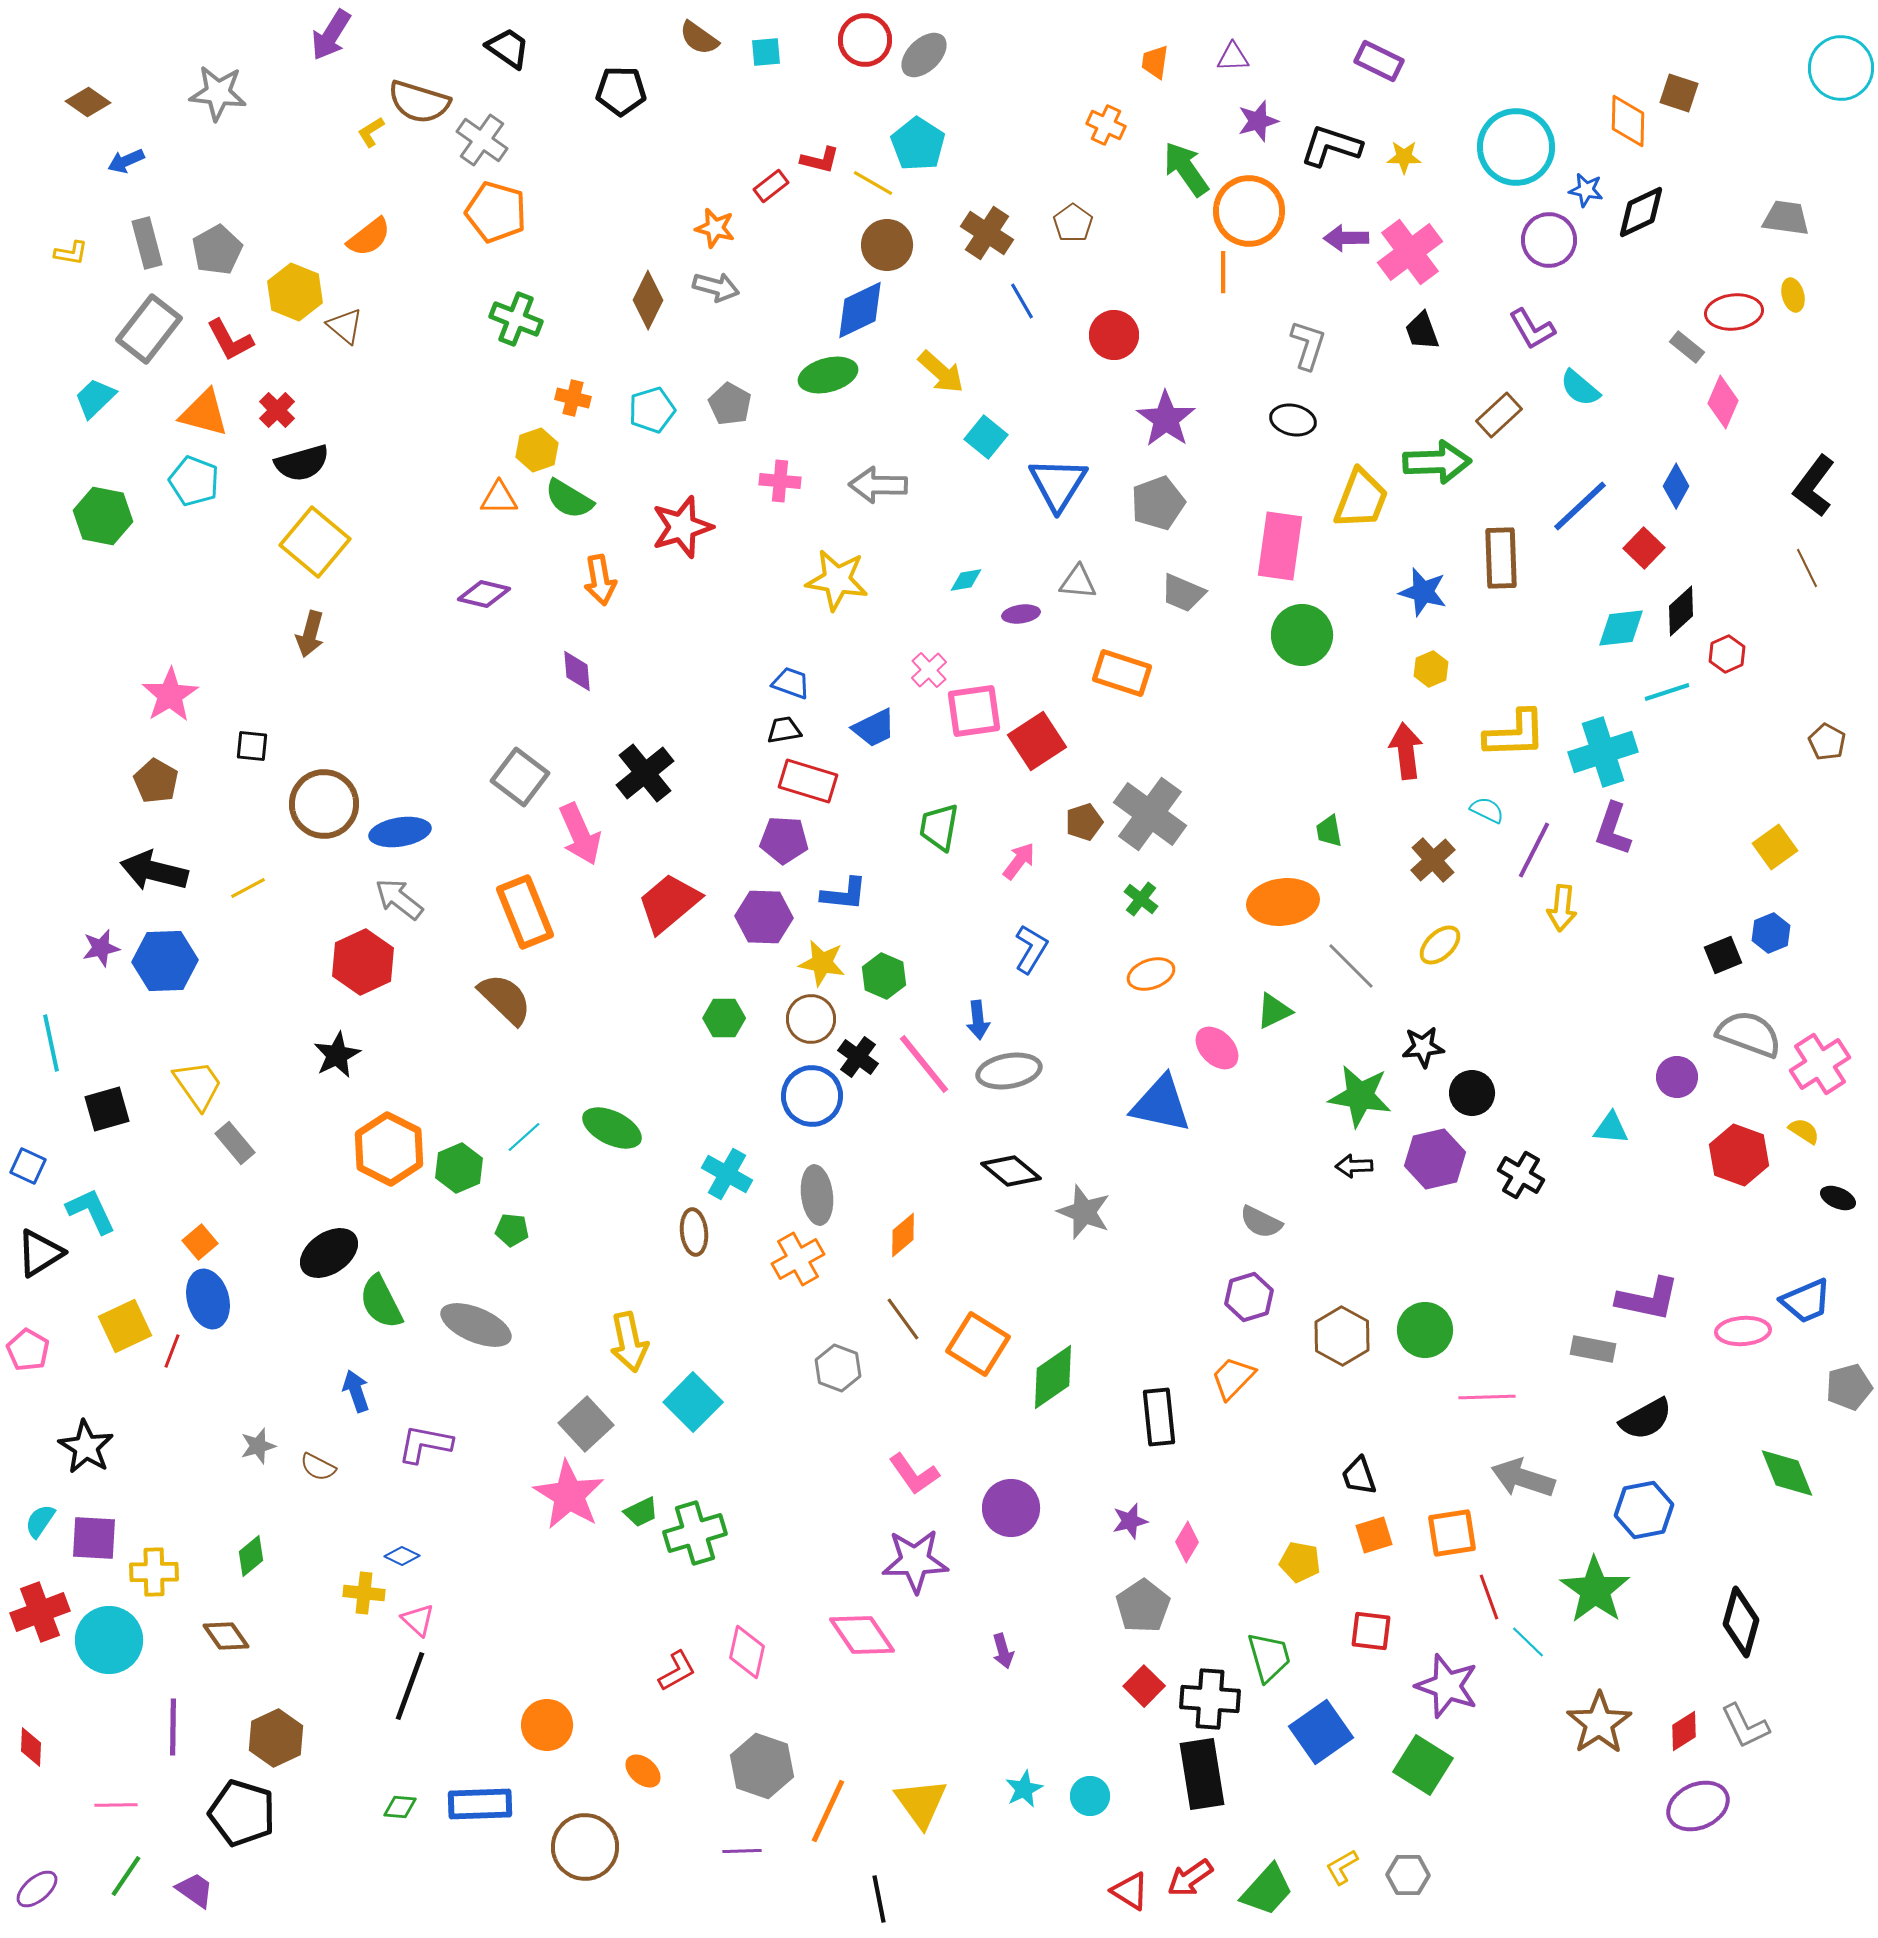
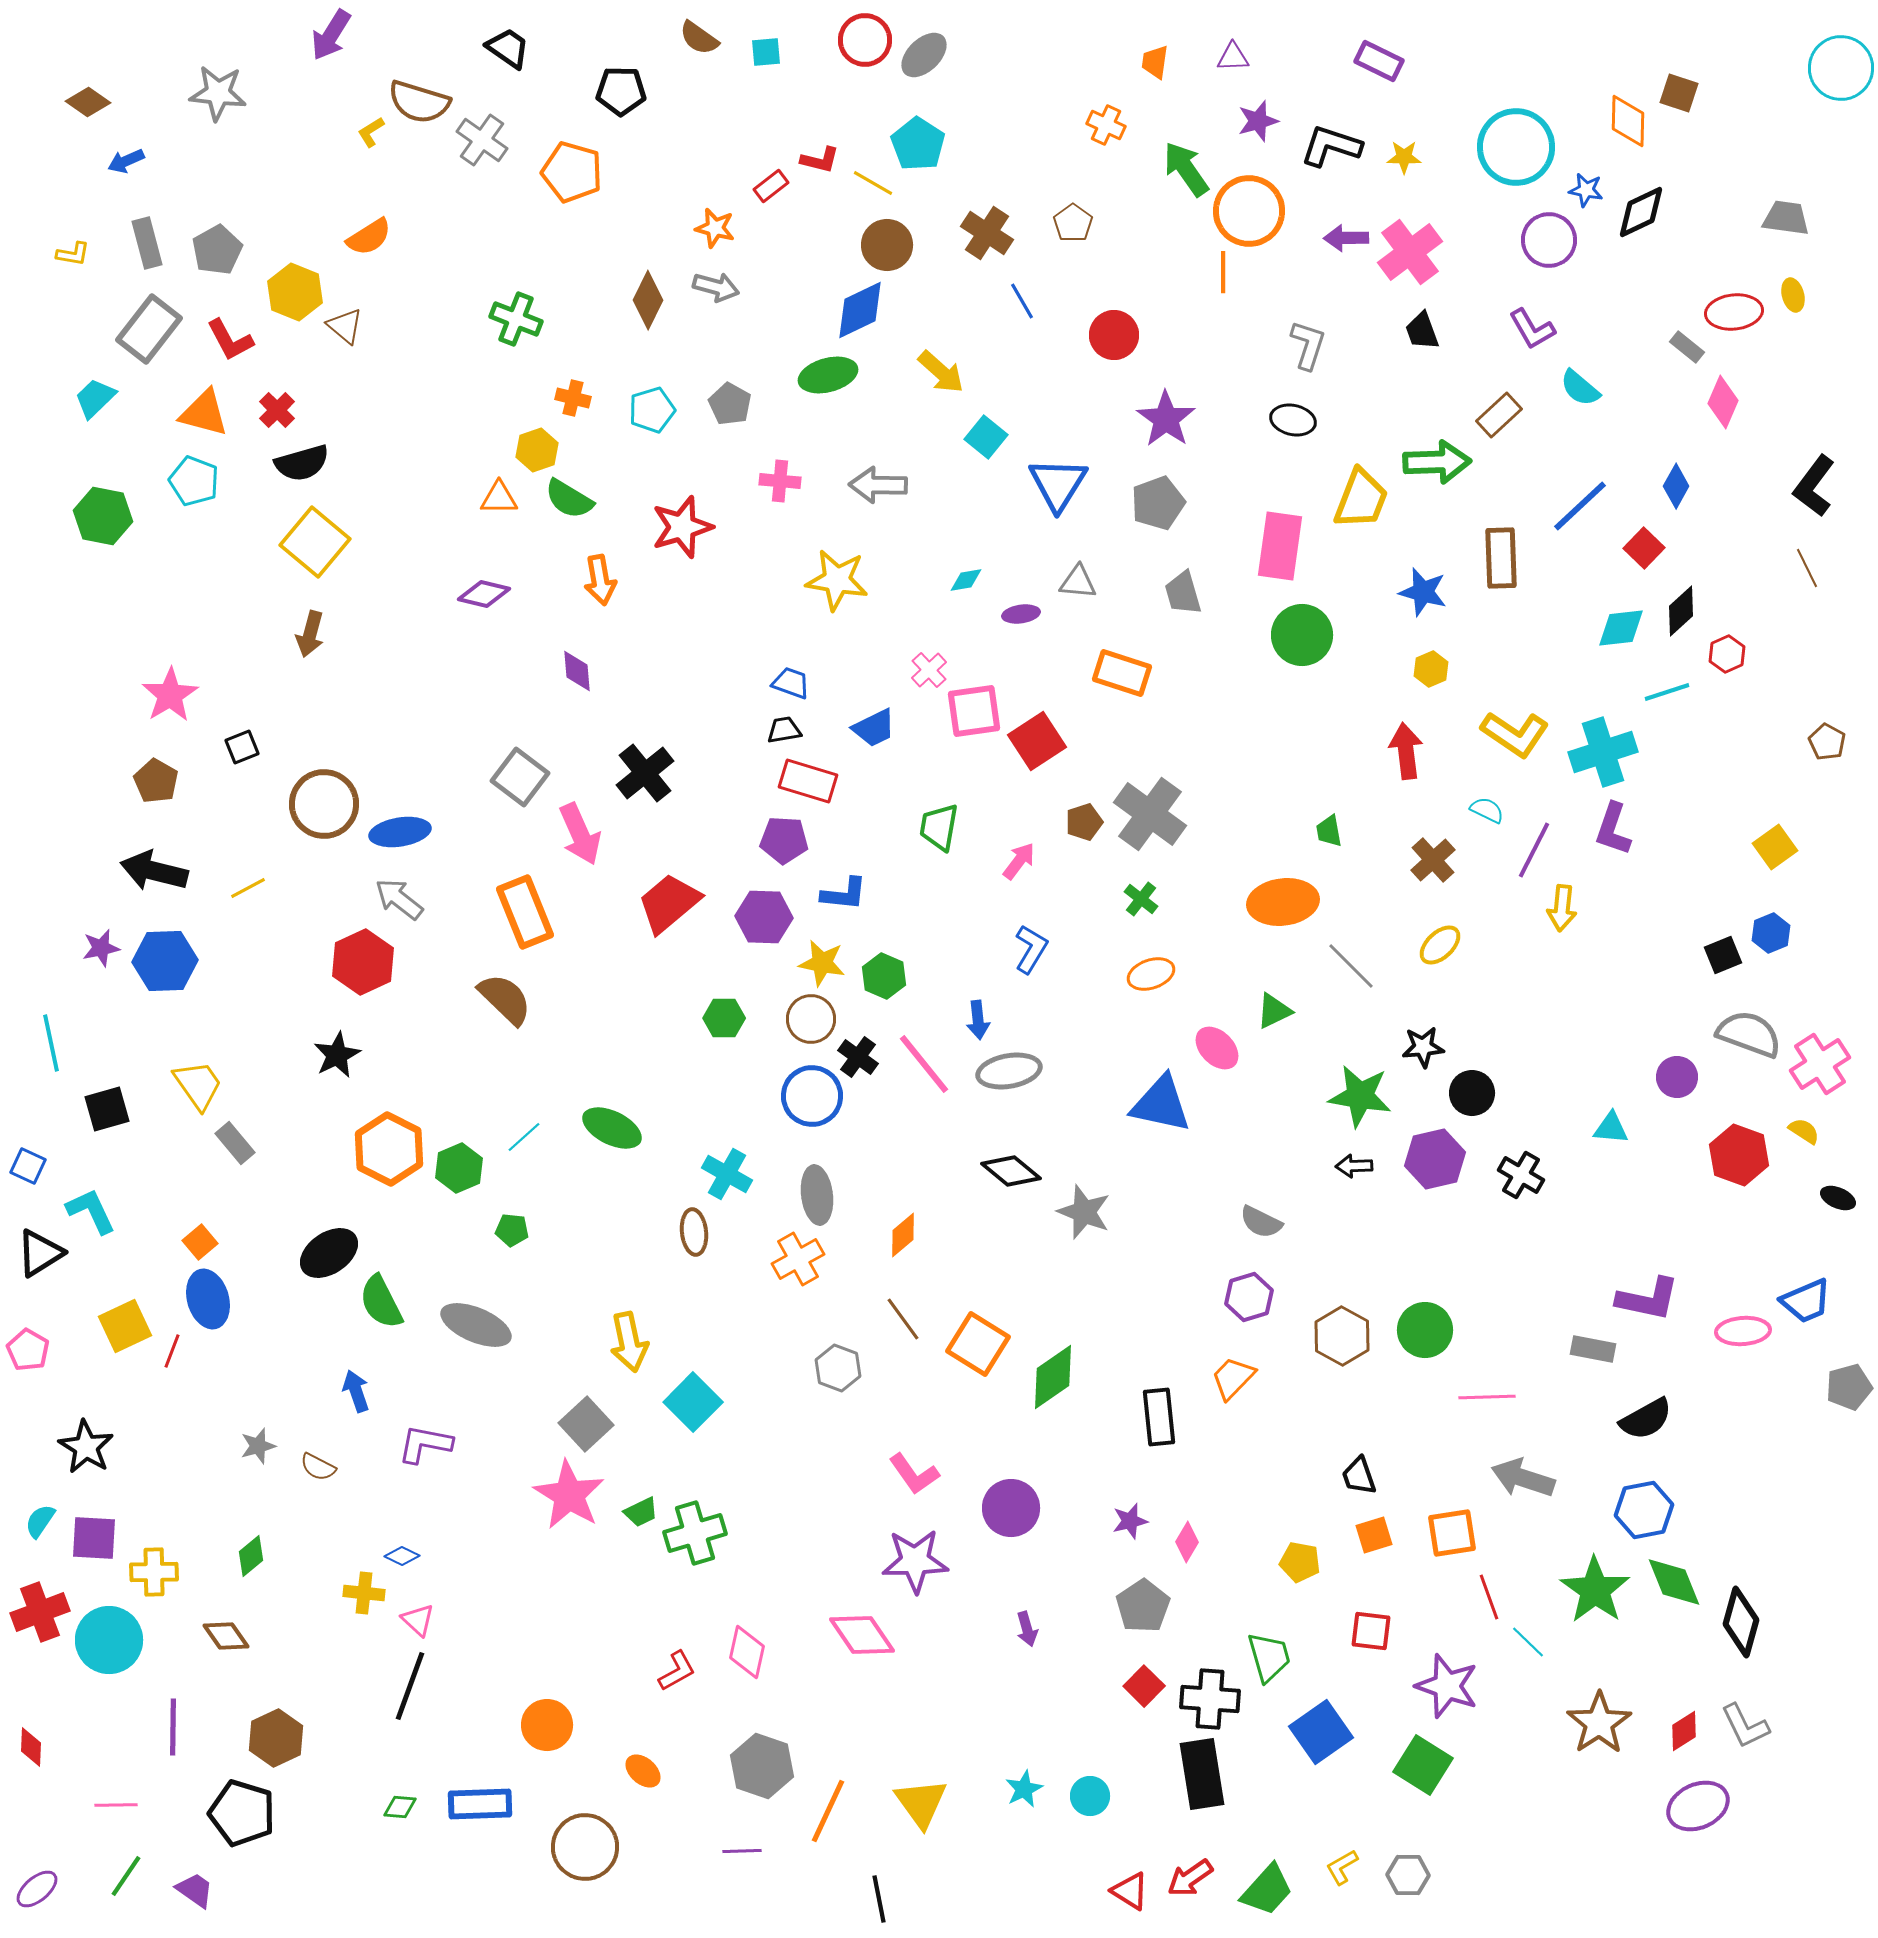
orange pentagon at (496, 212): moved 76 px right, 40 px up
orange semicircle at (369, 237): rotated 6 degrees clockwise
yellow L-shape at (71, 253): moved 2 px right, 1 px down
gray trapezoid at (1183, 593): rotated 51 degrees clockwise
yellow L-shape at (1515, 734): rotated 36 degrees clockwise
black square at (252, 746): moved 10 px left, 1 px down; rotated 28 degrees counterclockwise
green diamond at (1787, 1473): moved 113 px left, 109 px down
purple arrow at (1003, 1651): moved 24 px right, 22 px up
